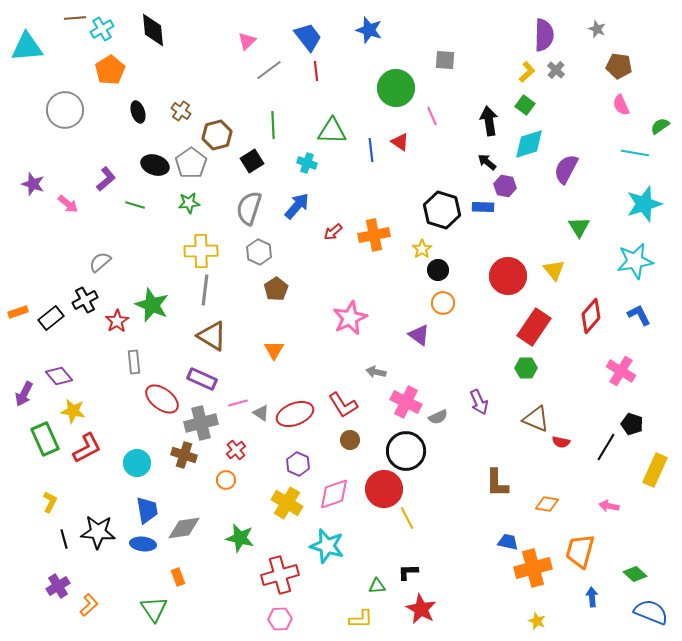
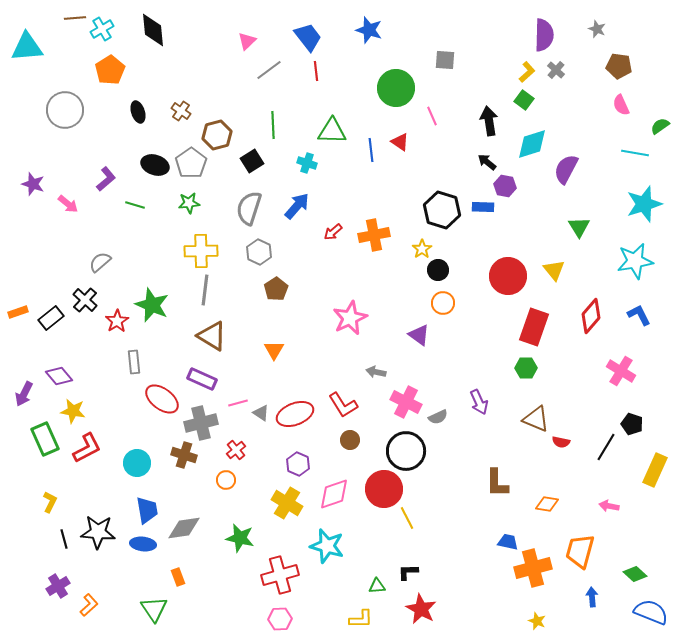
green square at (525, 105): moved 1 px left, 5 px up
cyan diamond at (529, 144): moved 3 px right
black cross at (85, 300): rotated 20 degrees counterclockwise
red rectangle at (534, 327): rotated 15 degrees counterclockwise
